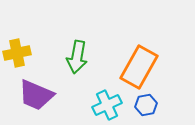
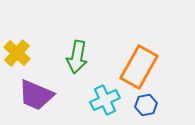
yellow cross: rotated 36 degrees counterclockwise
cyan cross: moved 2 px left, 5 px up
